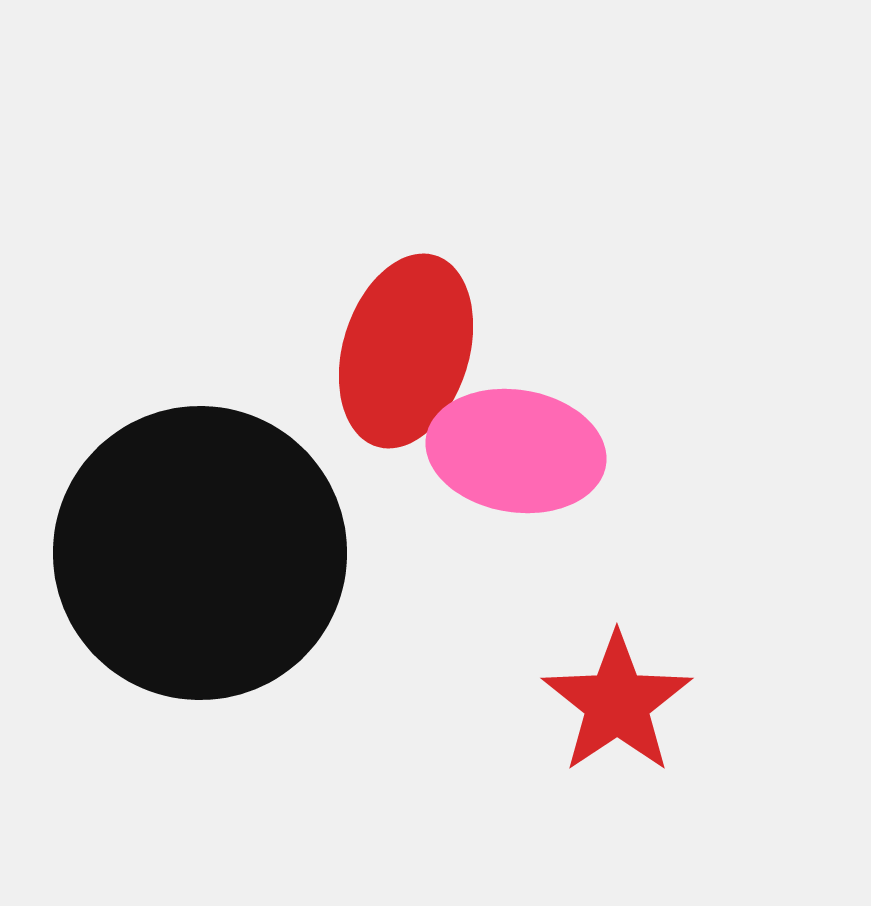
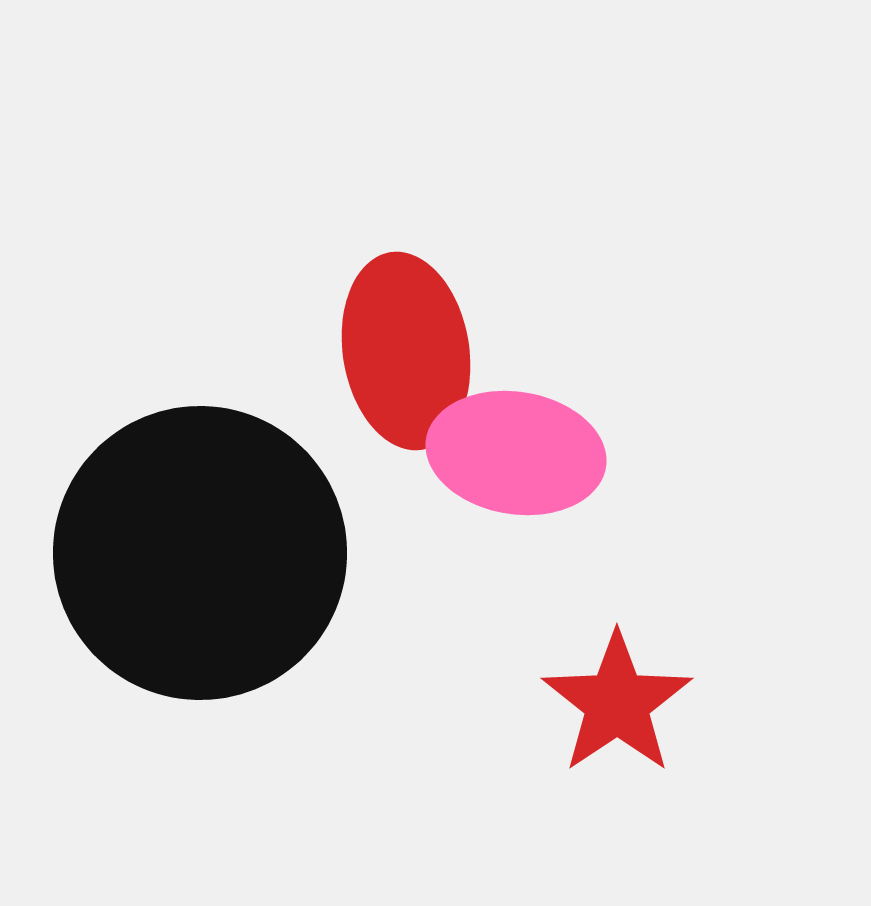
red ellipse: rotated 26 degrees counterclockwise
pink ellipse: moved 2 px down
